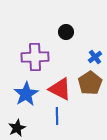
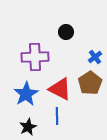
black star: moved 11 px right, 1 px up
